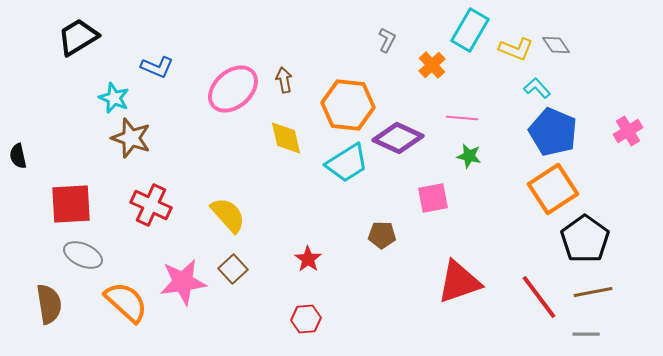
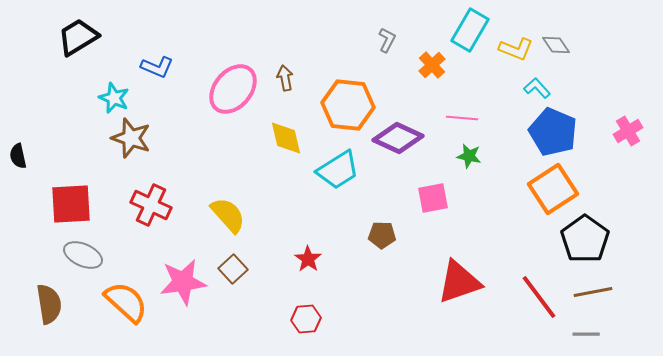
brown arrow: moved 1 px right, 2 px up
pink ellipse: rotated 9 degrees counterclockwise
cyan trapezoid: moved 9 px left, 7 px down
